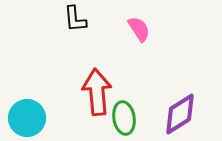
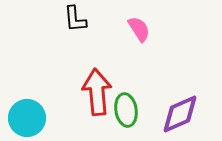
purple diamond: rotated 9 degrees clockwise
green ellipse: moved 2 px right, 8 px up
